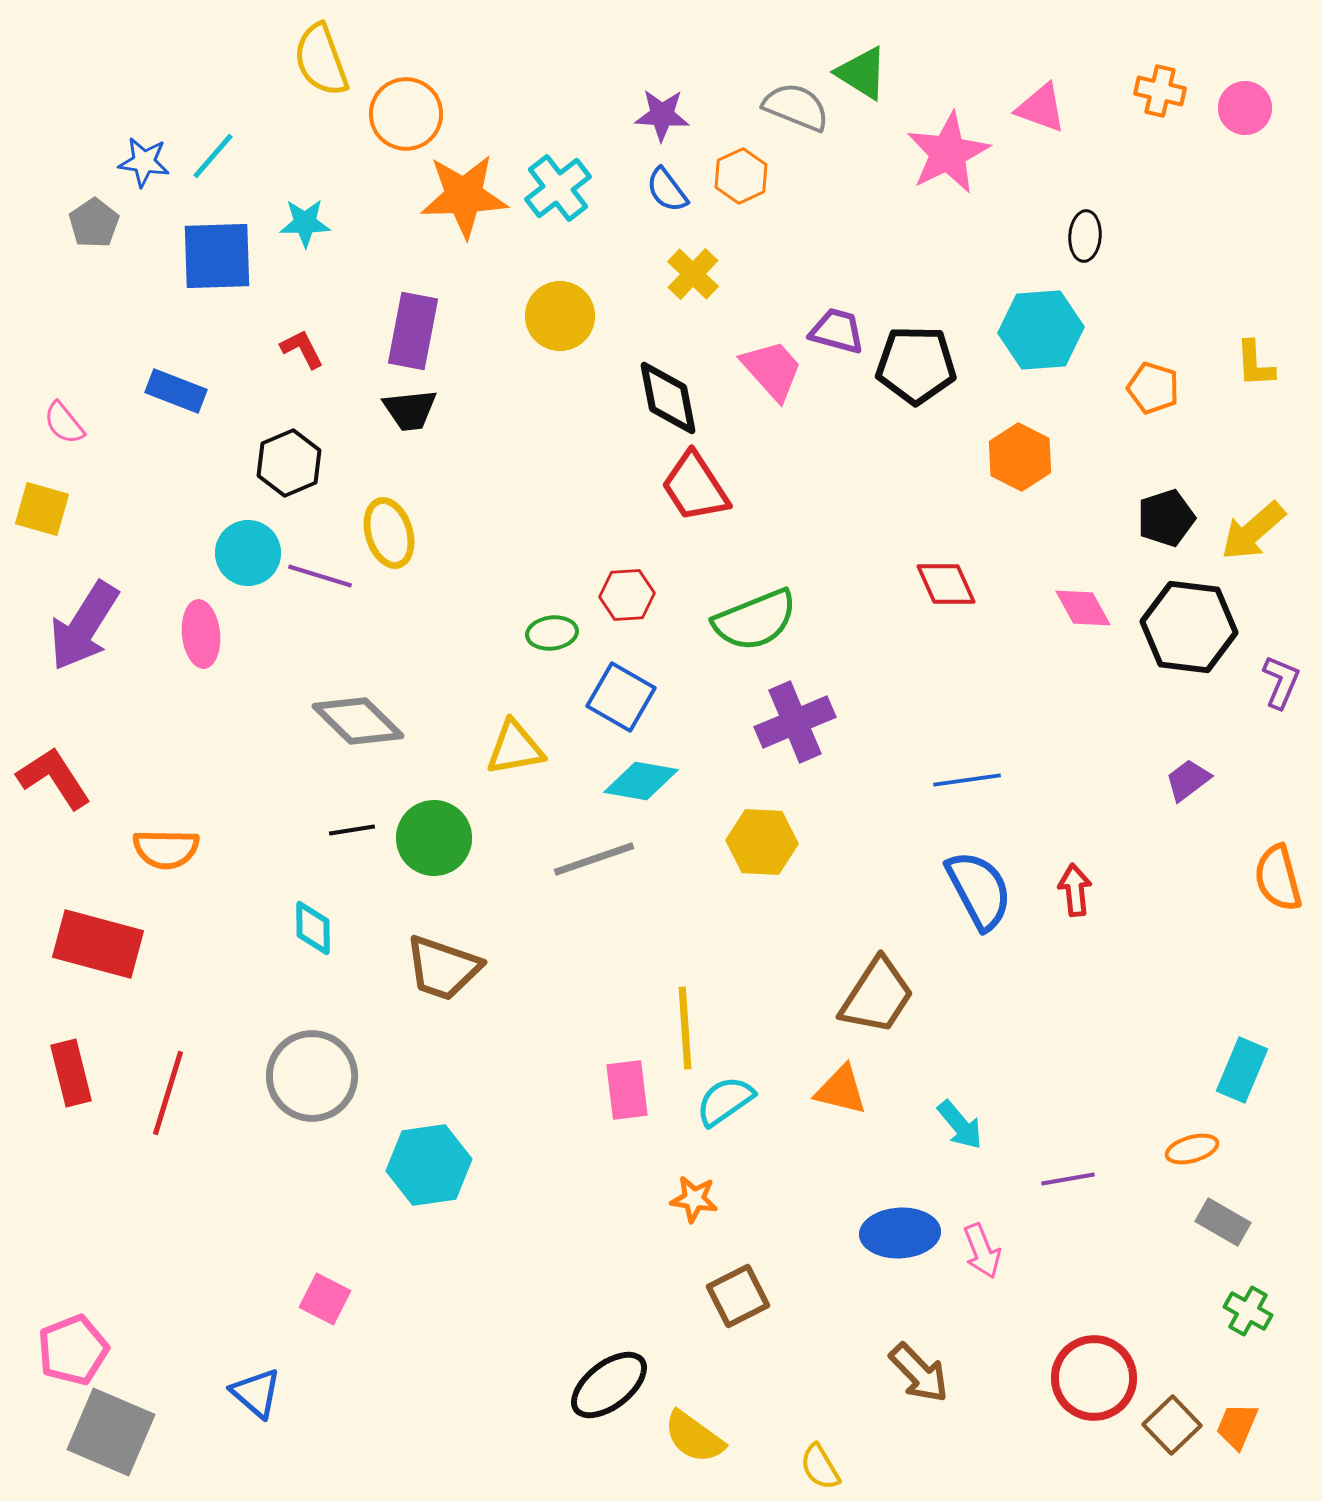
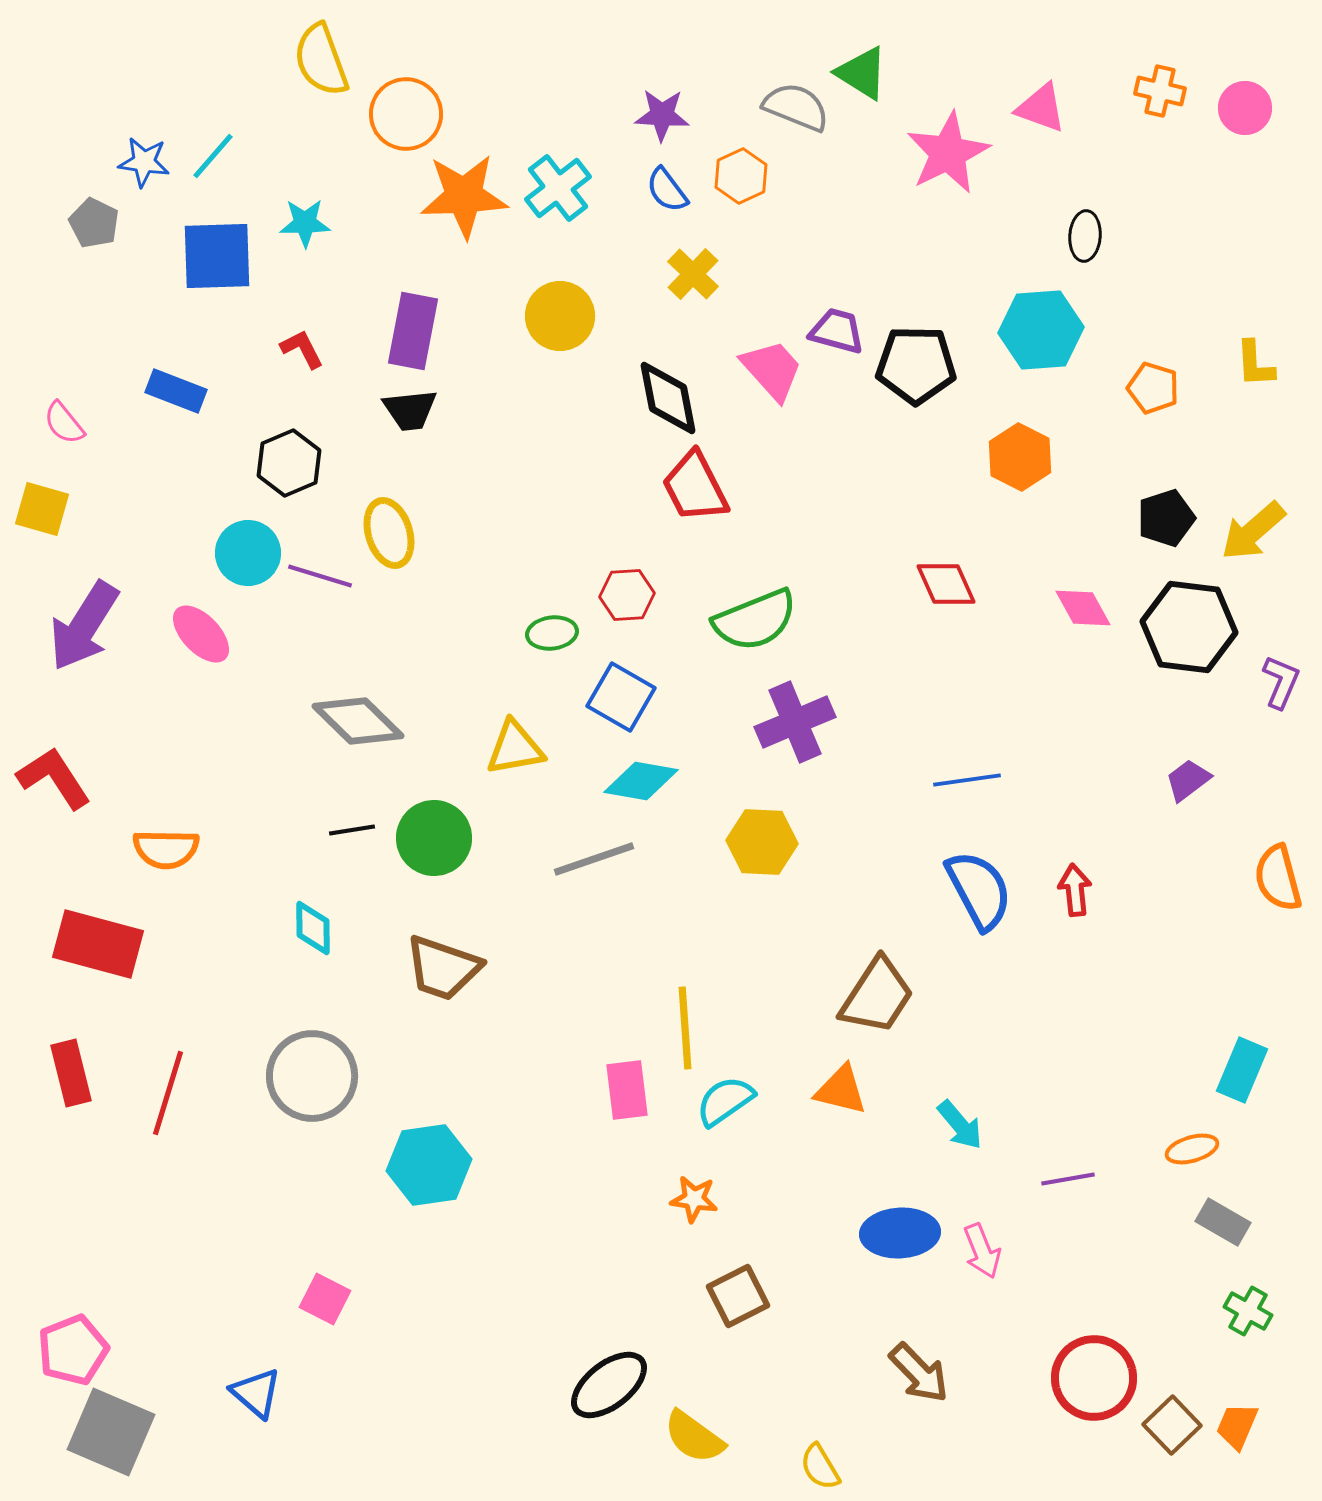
gray pentagon at (94, 223): rotated 12 degrees counterclockwise
red trapezoid at (695, 487): rotated 6 degrees clockwise
pink ellipse at (201, 634): rotated 38 degrees counterclockwise
